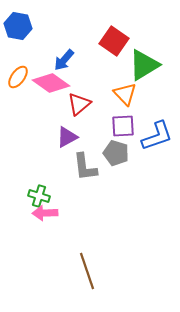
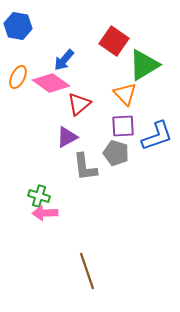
orange ellipse: rotated 10 degrees counterclockwise
